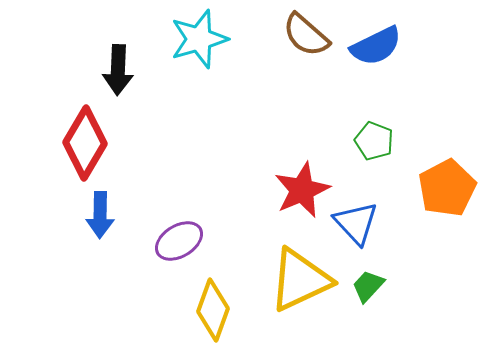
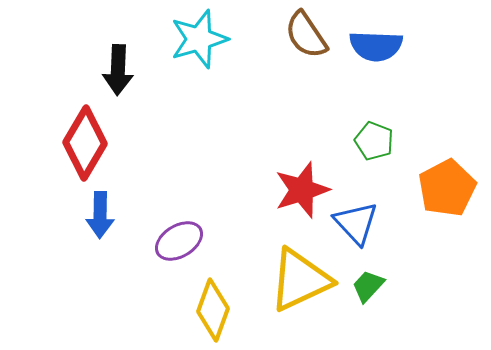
brown semicircle: rotated 15 degrees clockwise
blue semicircle: rotated 28 degrees clockwise
red star: rotated 6 degrees clockwise
